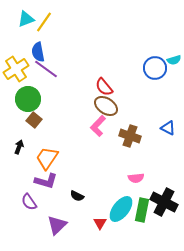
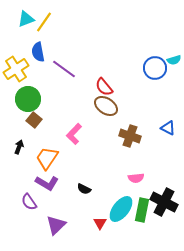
purple line: moved 18 px right
pink L-shape: moved 24 px left, 8 px down
purple L-shape: moved 1 px right, 2 px down; rotated 15 degrees clockwise
black semicircle: moved 7 px right, 7 px up
purple triangle: moved 1 px left
